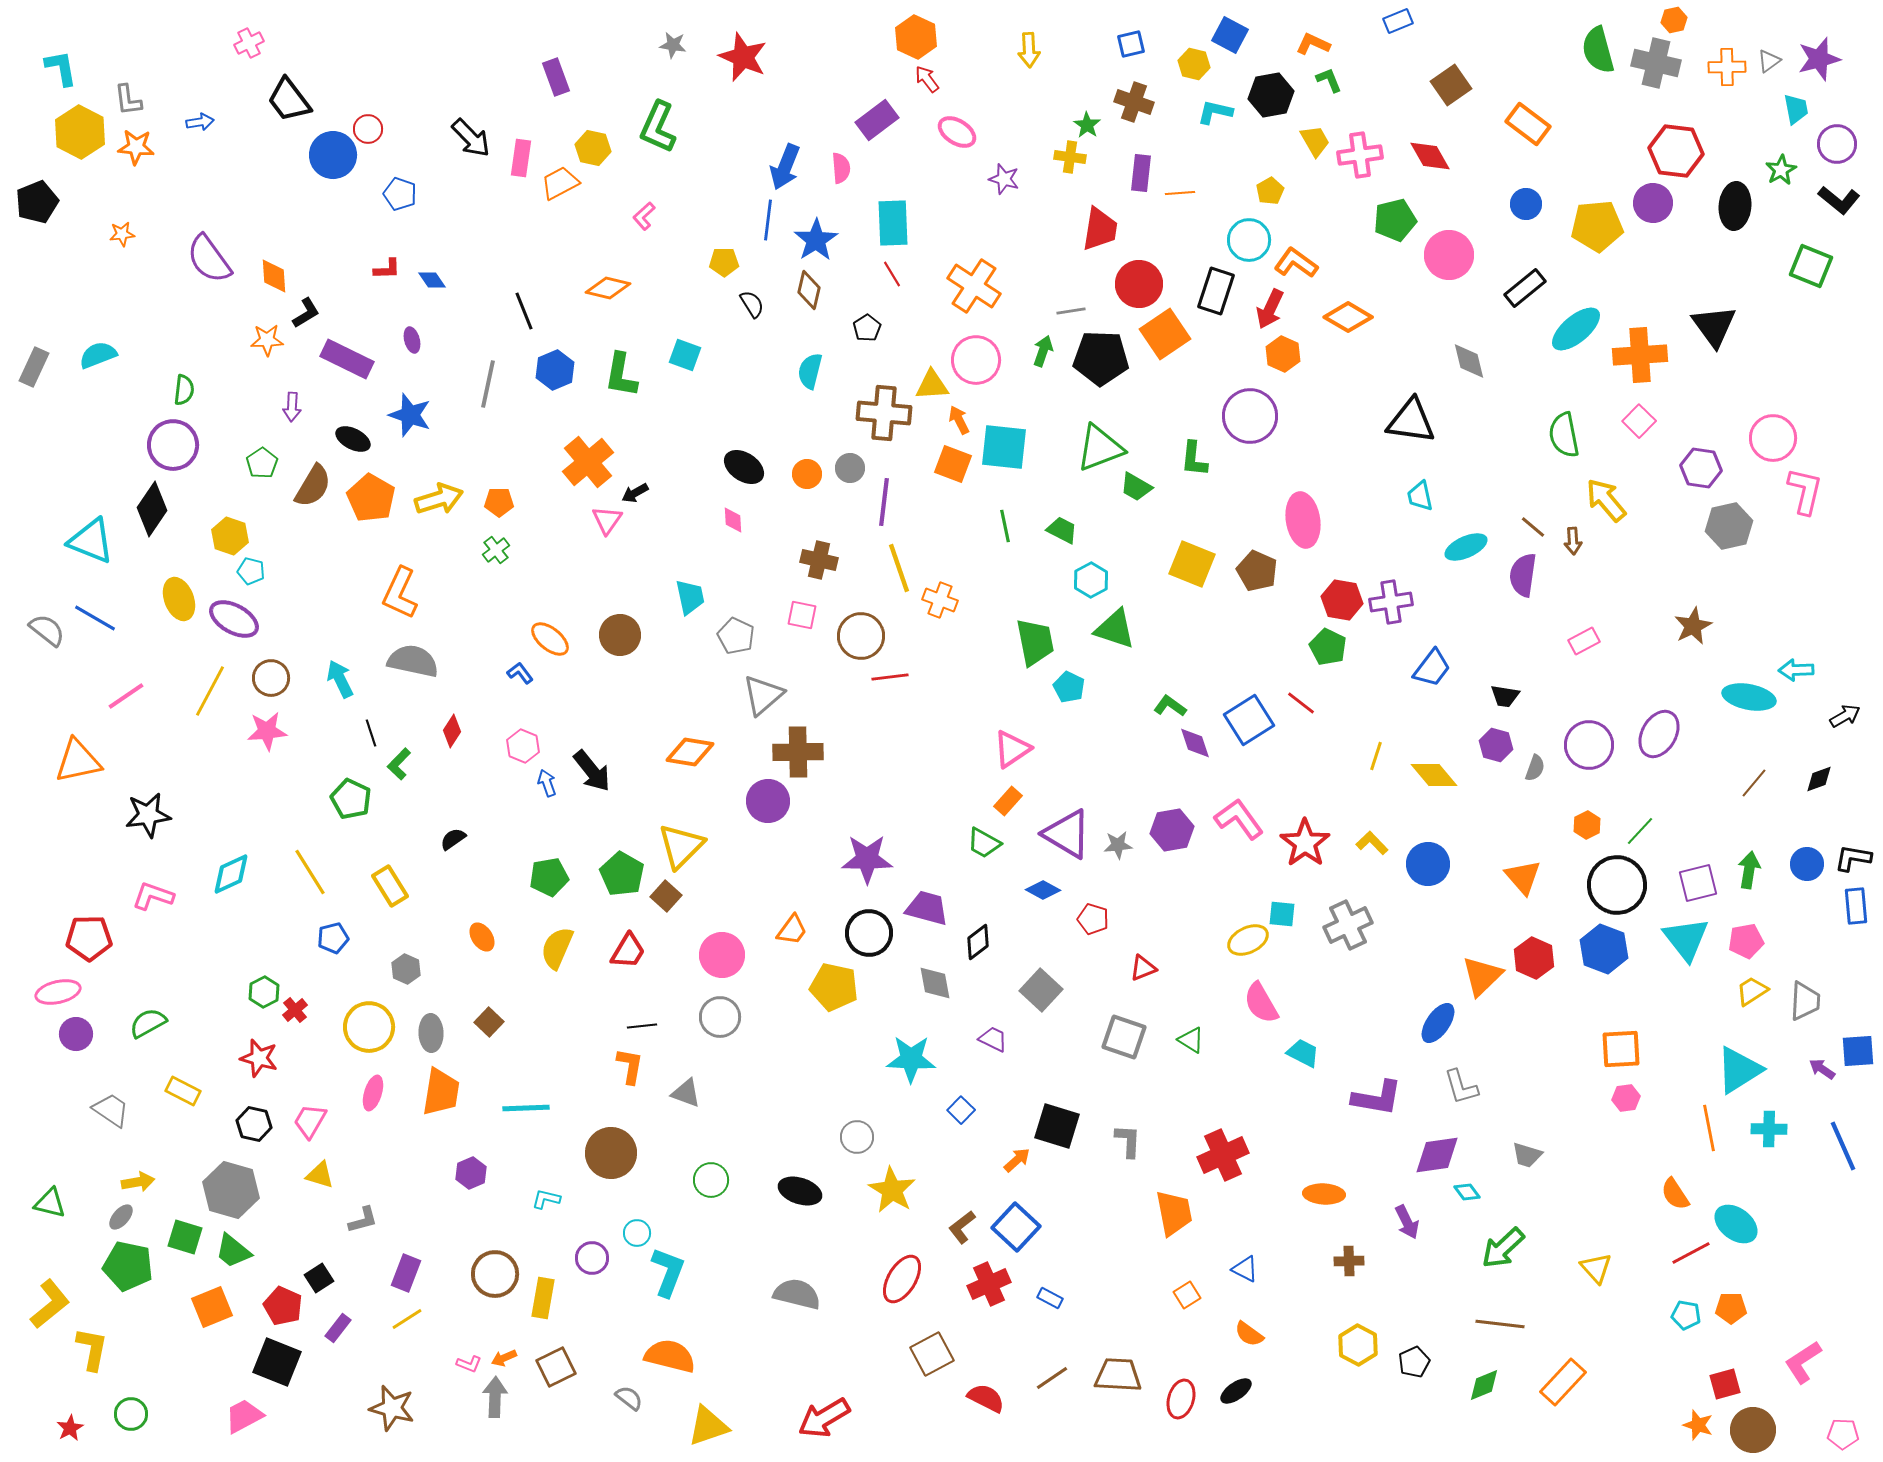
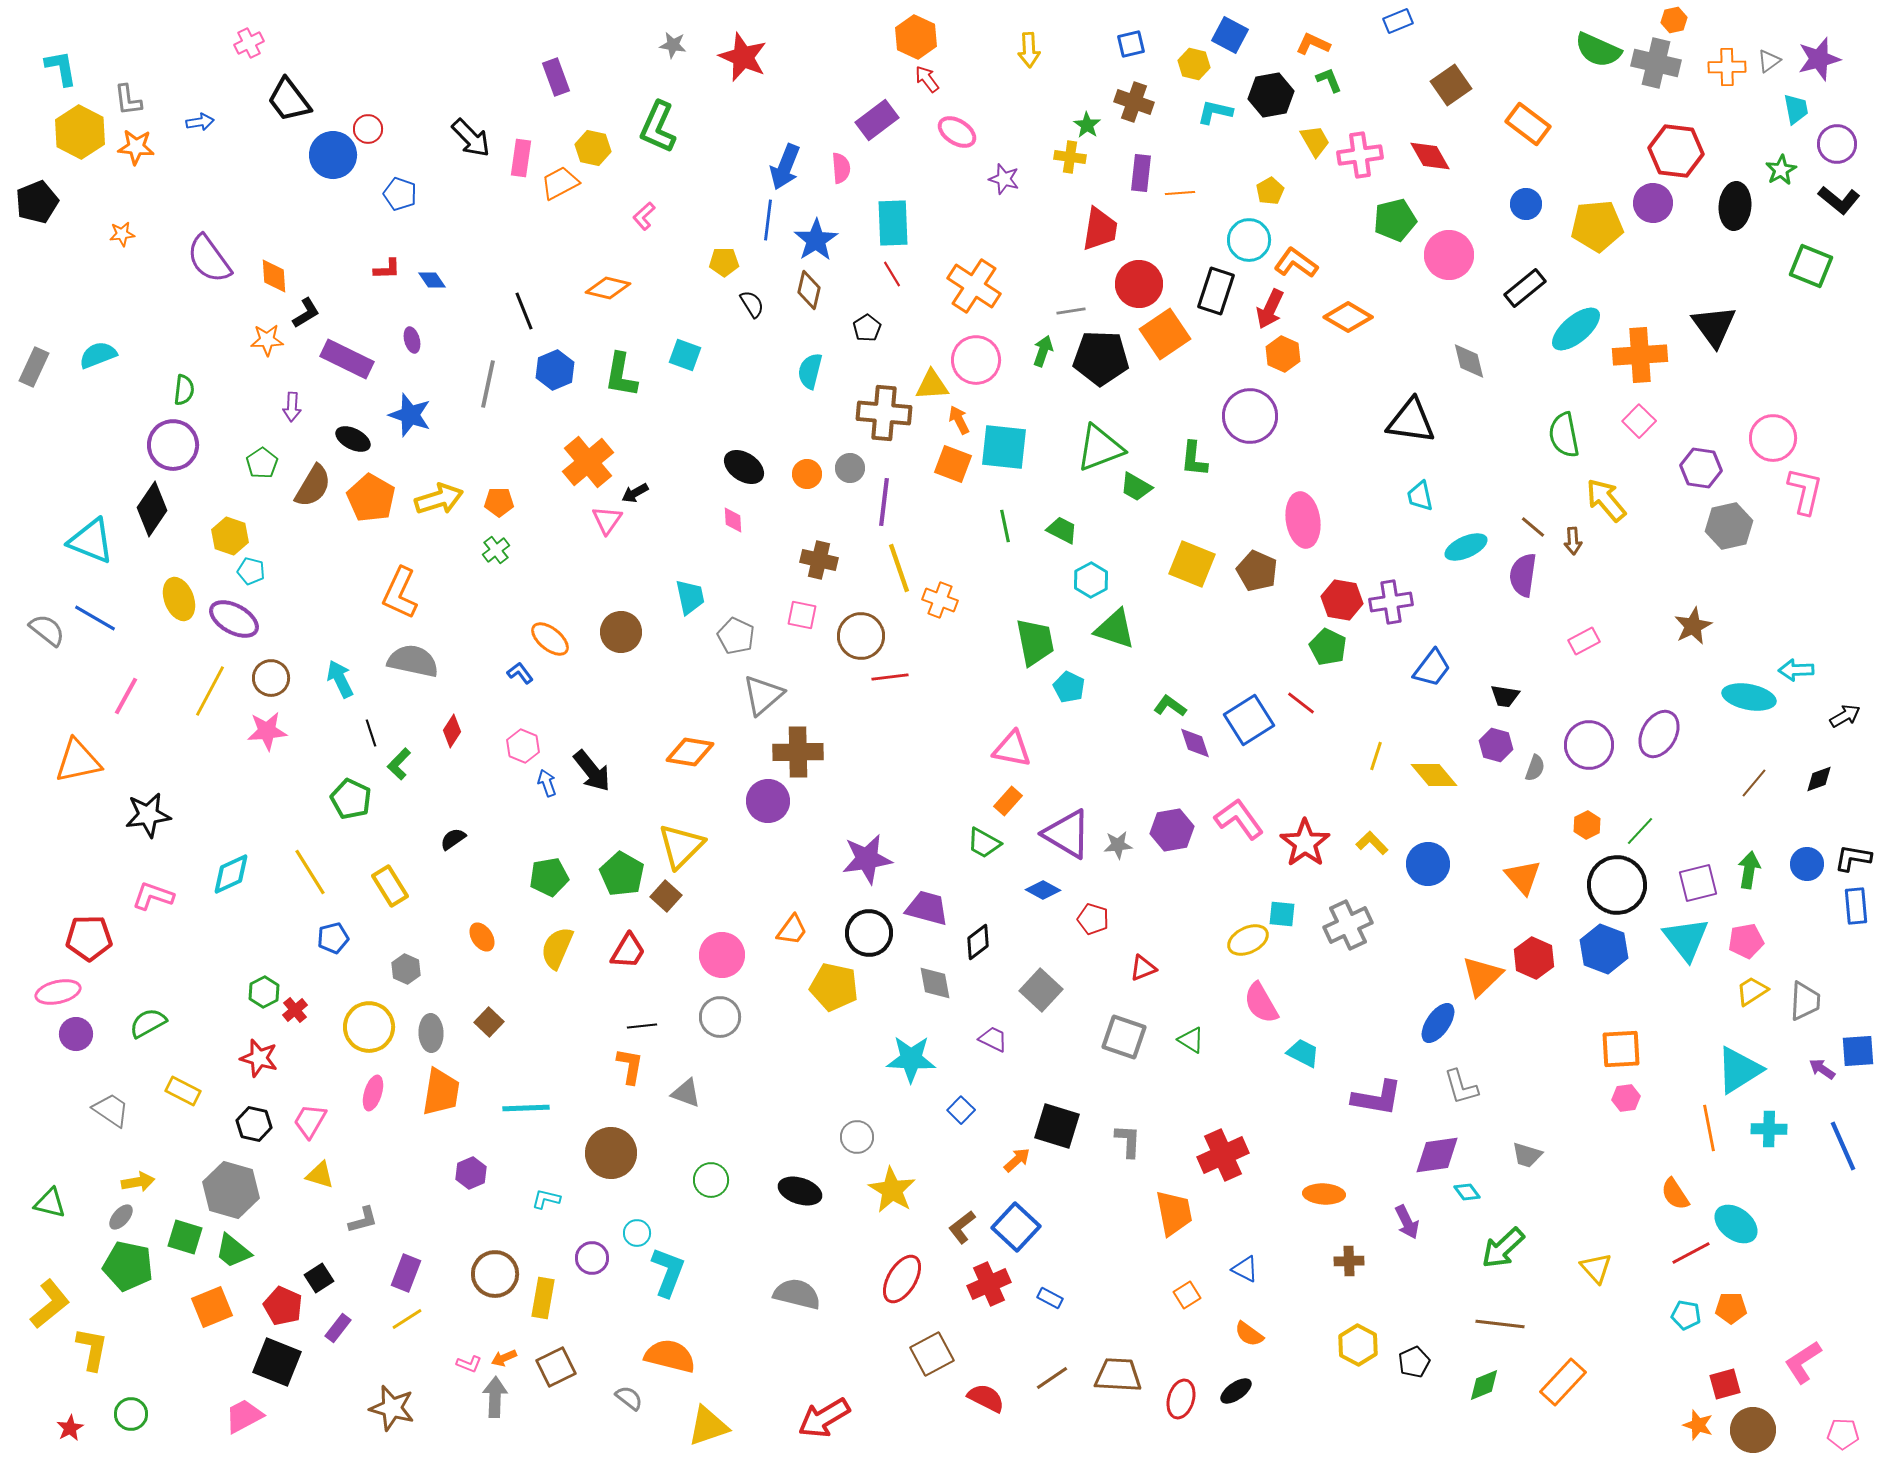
green semicircle at (1598, 50): rotated 51 degrees counterclockwise
brown circle at (620, 635): moved 1 px right, 3 px up
pink line at (126, 696): rotated 27 degrees counterclockwise
pink triangle at (1012, 749): rotated 45 degrees clockwise
purple star at (867, 859): rotated 9 degrees counterclockwise
